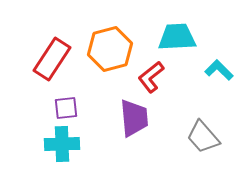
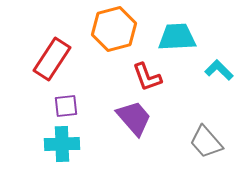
orange hexagon: moved 4 px right, 20 px up
red L-shape: moved 4 px left; rotated 72 degrees counterclockwise
purple square: moved 2 px up
purple trapezoid: rotated 36 degrees counterclockwise
gray trapezoid: moved 3 px right, 5 px down
